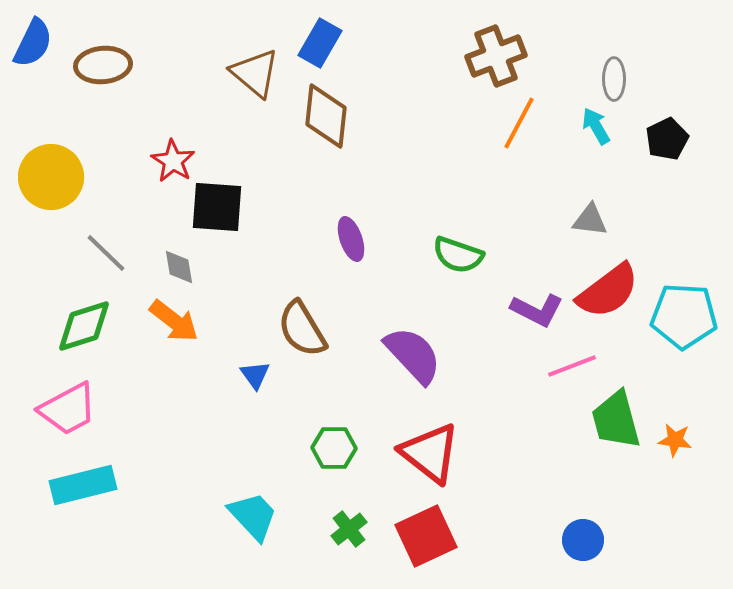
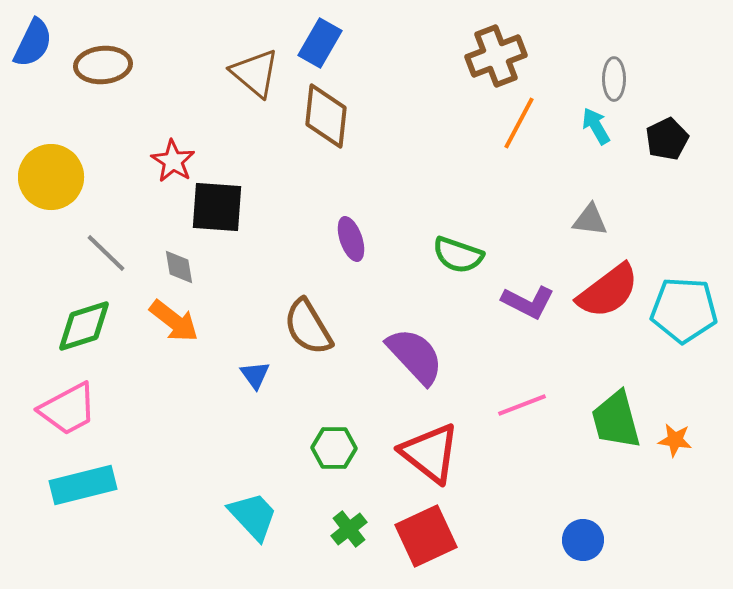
purple L-shape: moved 9 px left, 8 px up
cyan pentagon: moved 6 px up
brown semicircle: moved 6 px right, 2 px up
purple semicircle: moved 2 px right, 1 px down
pink line: moved 50 px left, 39 px down
